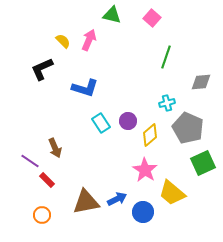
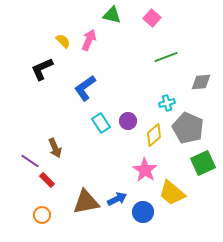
green line: rotated 50 degrees clockwise
blue L-shape: rotated 128 degrees clockwise
yellow diamond: moved 4 px right
